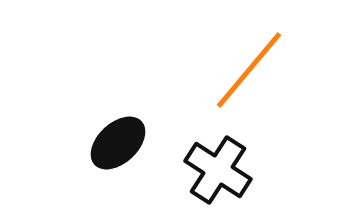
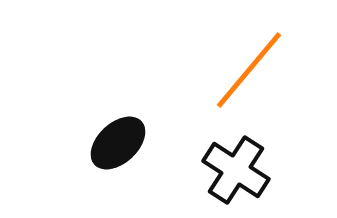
black cross: moved 18 px right
